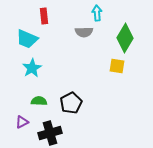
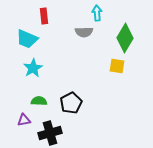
cyan star: moved 1 px right
purple triangle: moved 2 px right, 2 px up; rotated 16 degrees clockwise
